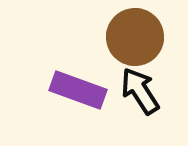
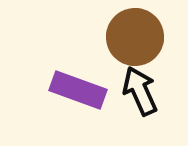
black arrow: rotated 9 degrees clockwise
